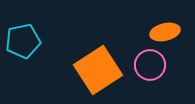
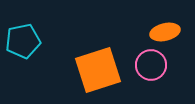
pink circle: moved 1 px right
orange square: rotated 15 degrees clockwise
